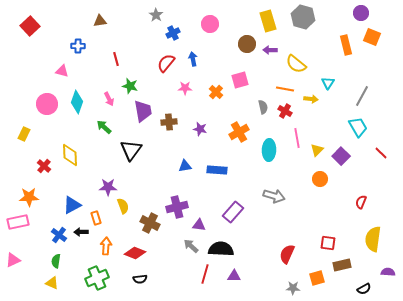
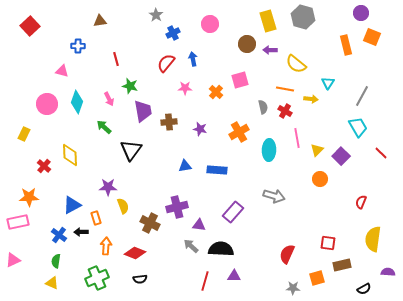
red line at (205, 274): moved 7 px down
